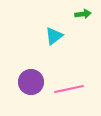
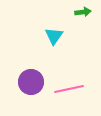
green arrow: moved 2 px up
cyan triangle: rotated 18 degrees counterclockwise
